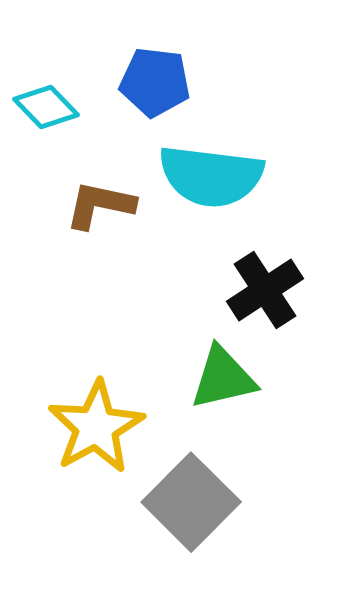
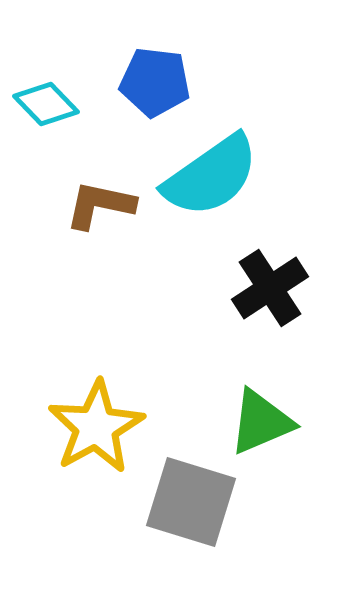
cyan diamond: moved 3 px up
cyan semicircle: rotated 42 degrees counterclockwise
black cross: moved 5 px right, 2 px up
green triangle: moved 38 px right, 44 px down; rotated 10 degrees counterclockwise
gray square: rotated 28 degrees counterclockwise
